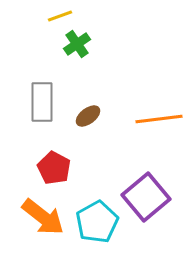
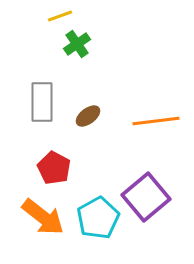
orange line: moved 3 px left, 2 px down
cyan pentagon: moved 1 px right, 4 px up
